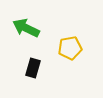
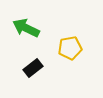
black rectangle: rotated 36 degrees clockwise
